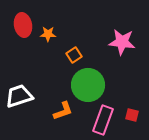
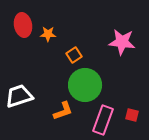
green circle: moved 3 px left
